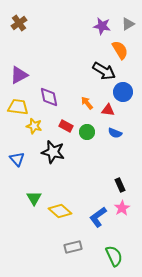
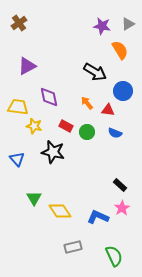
black arrow: moved 9 px left, 1 px down
purple triangle: moved 8 px right, 9 px up
blue circle: moved 1 px up
black rectangle: rotated 24 degrees counterclockwise
yellow diamond: rotated 15 degrees clockwise
blue L-shape: rotated 60 degrees clockwise
